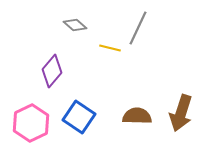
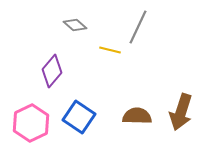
gray line: moved 1 px up
yellow line: moved 2 px down
brown arrow: moved 1 px up
